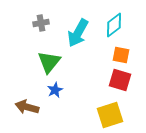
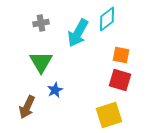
cyan diamond: moved 7 px left, 6 px up
green triangle: moved 8 px left; rotated 10 degrees counterclockwise
brown arrow: rotated 80 degrees counterclockwise
yellow square: moved 1 px left
